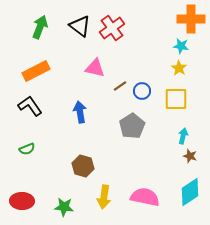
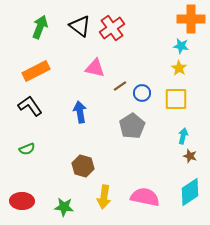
blue circle: moved 2 px down
